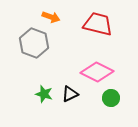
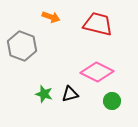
gray hexagon: moved 12 px left, 3 px down
black triangle: rotated 12 degrees clockwise
green circle: moved 1 px right, 3 px down
